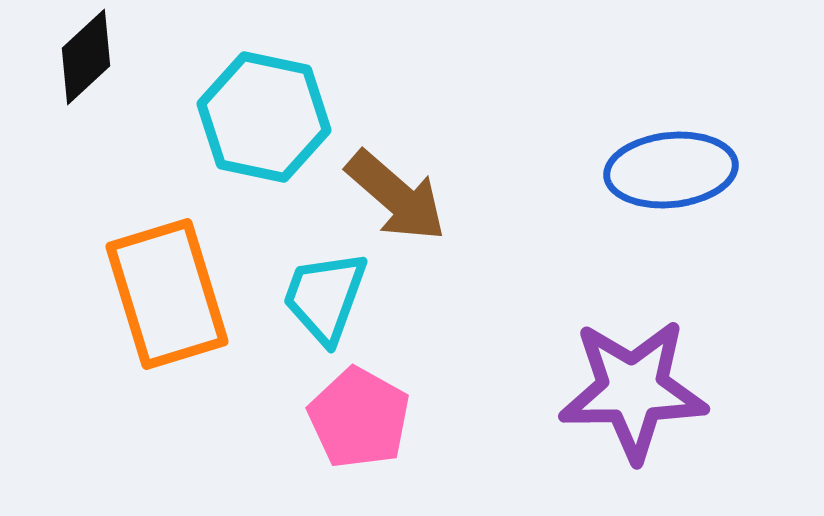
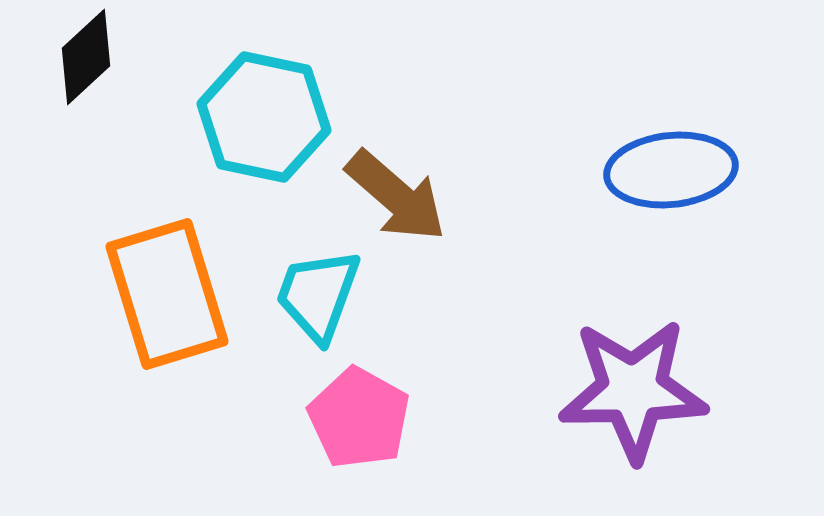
cyan trapezoid: moved 7 px left, 2 px up
